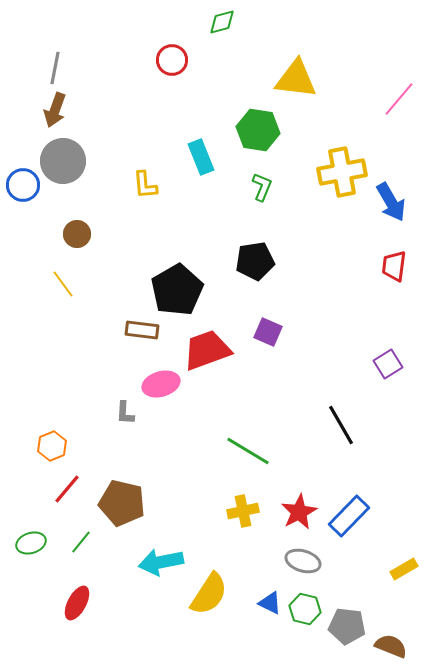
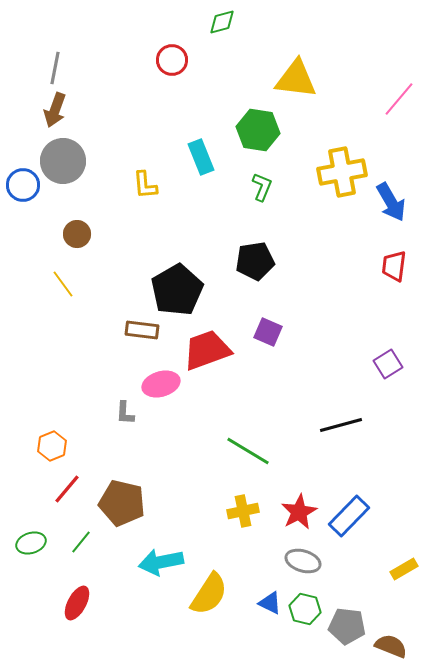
black line at (341, 425): rotated 75 degrees counterclockwise
